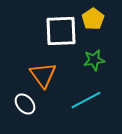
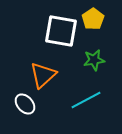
white square: rotated 12 degrees clockwise
orange triangle: rotated 24 degrees clockwise
